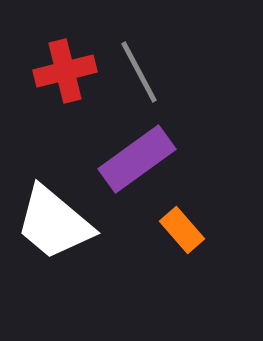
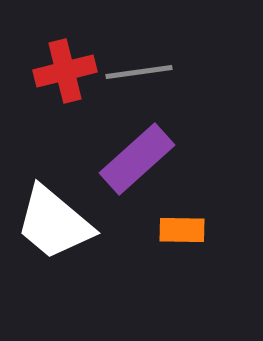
gray line: rotated 70 degrees counterclockwise
purple rectangle: rotated 6 degrees counterclockwise
orange rectangle: rotated 48 degrees counterclockwise
